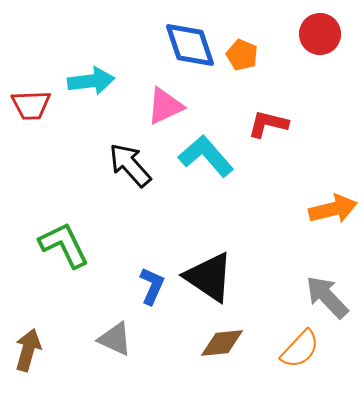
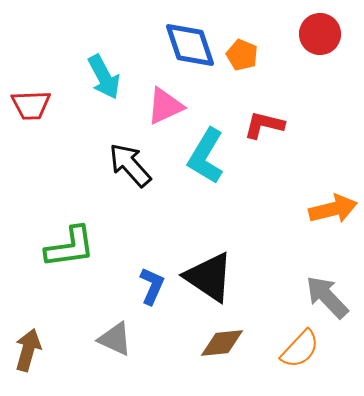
cyan arrow: moved 13 px right, 4 px up; rotated 69 degrees clockwise
red L-shape: moved 4 px left, 1 px down
cyan L-shape: rotated 108 degrees counterclockwise
green L-shape: moved 6 px right, 2 px down; rotated 108 degrees clockwise
